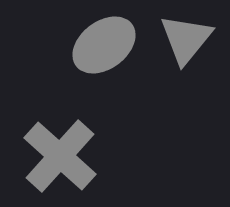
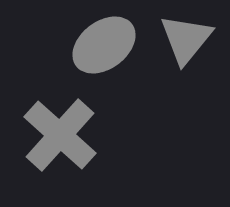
gray cross: moved 21 px up
